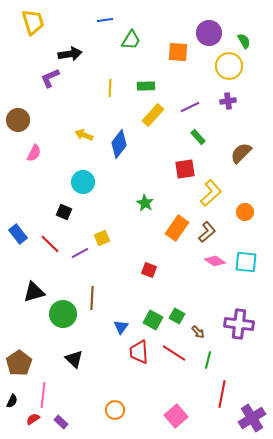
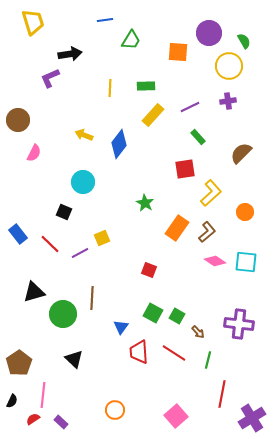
green square at (153, 320): moved 7 px up
